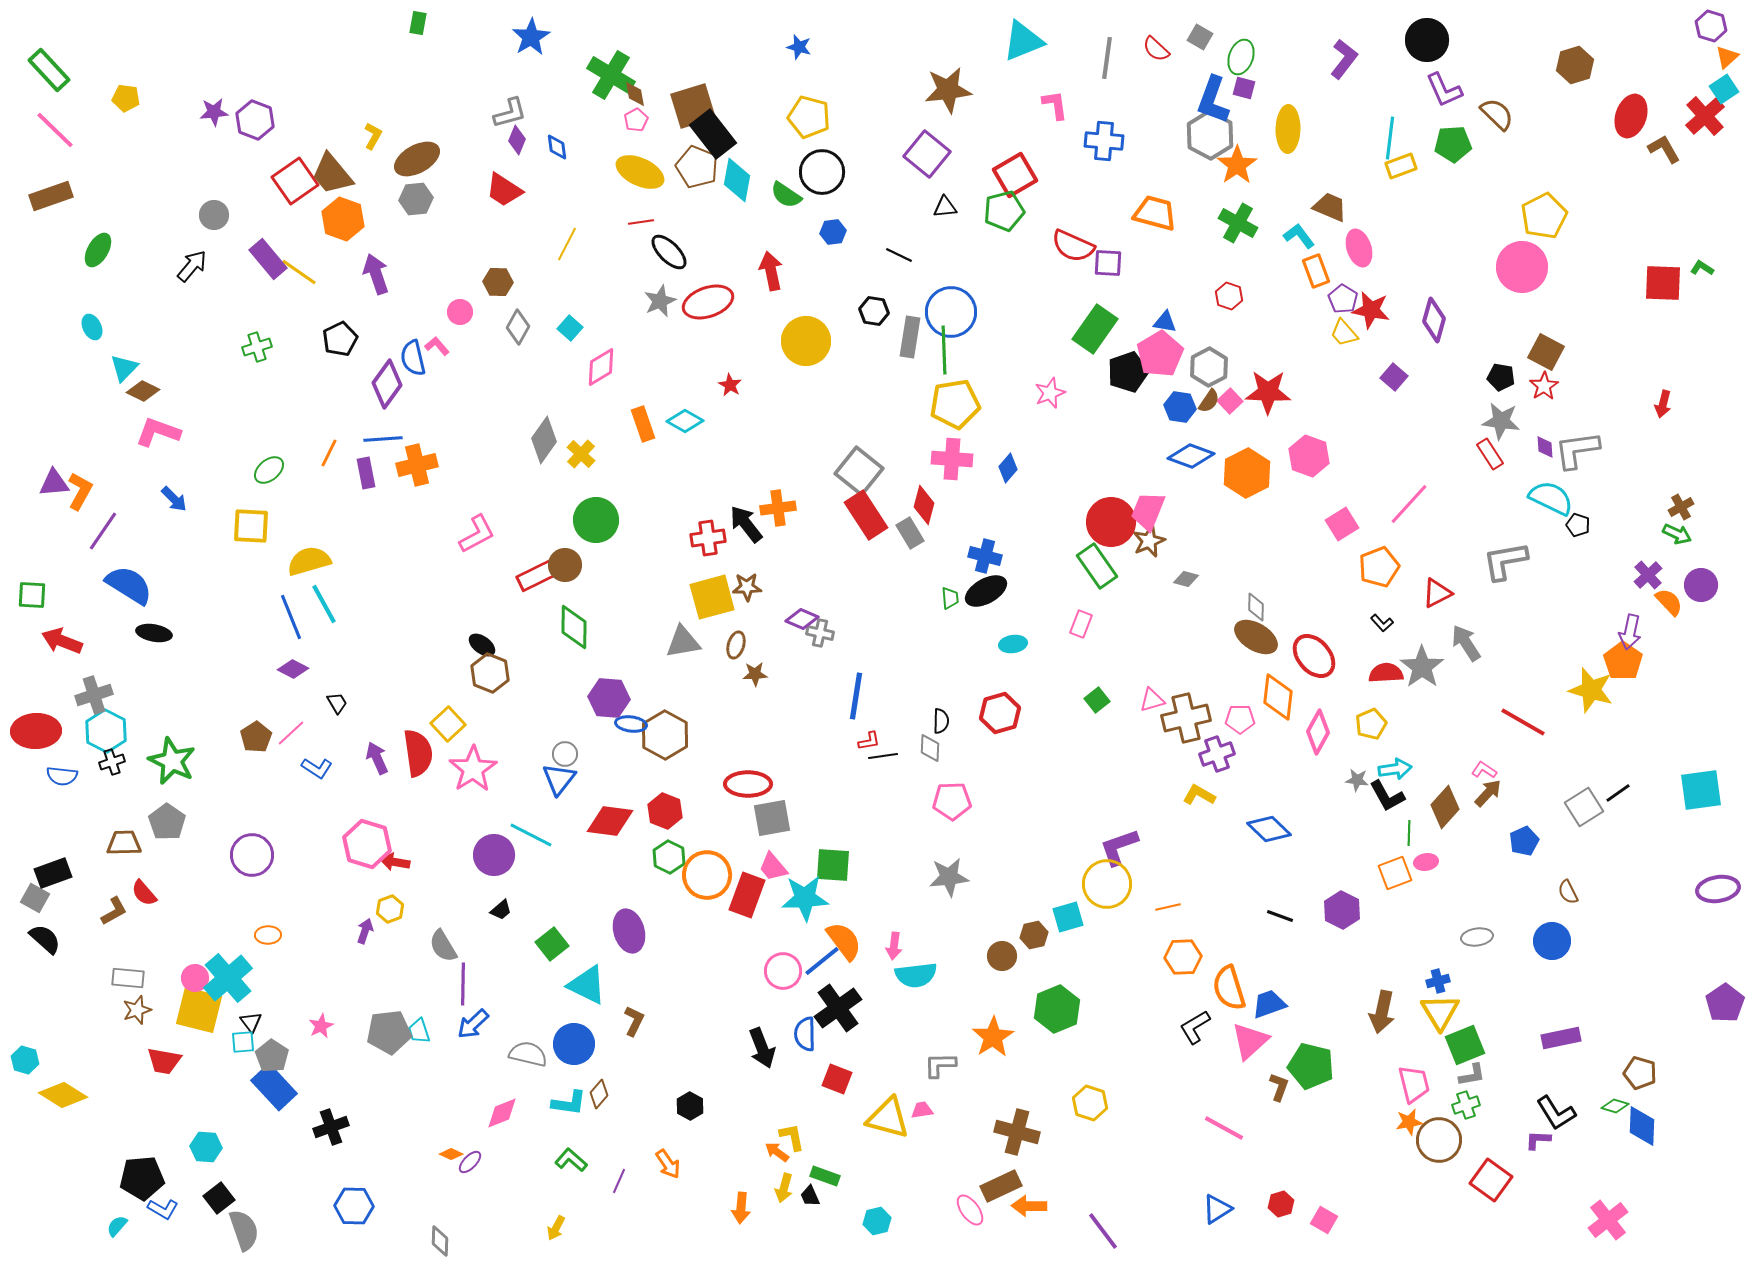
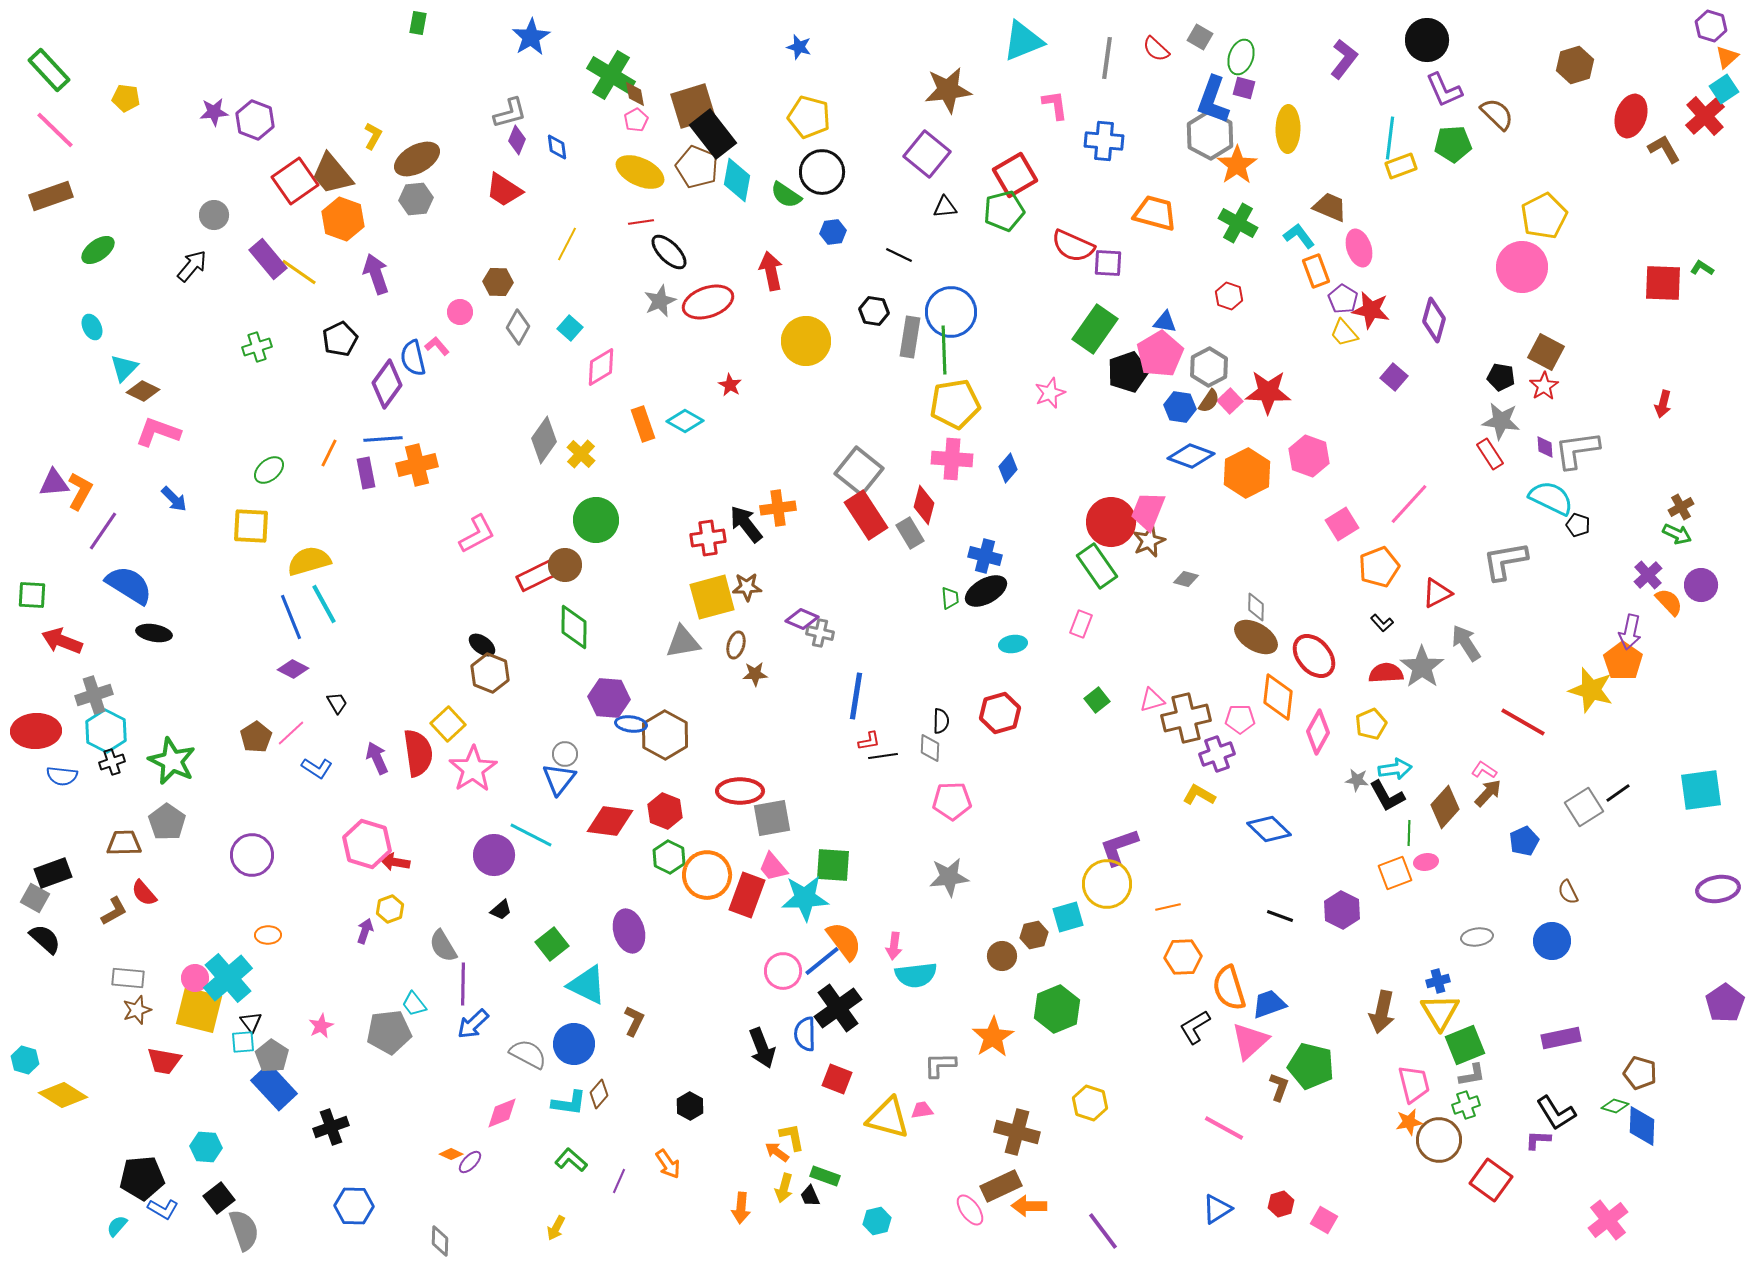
green ellipse at (98, 250): rotated 24 degrees clockwise
red ellipse at (748, 784): moved 8 px left, 7 px down
cyan trapezoid at (419, 1031): moved 5 px left, 27 px up; rotated 20 degrees counterclockwise
gray semicircle at (528, 1054): rotated 15 degrees clockwise
